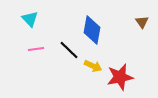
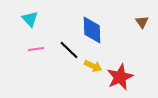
blue diamond: rotated 12 degrees counterclockwise
red star: rotated 12 degrees counterclockwise
